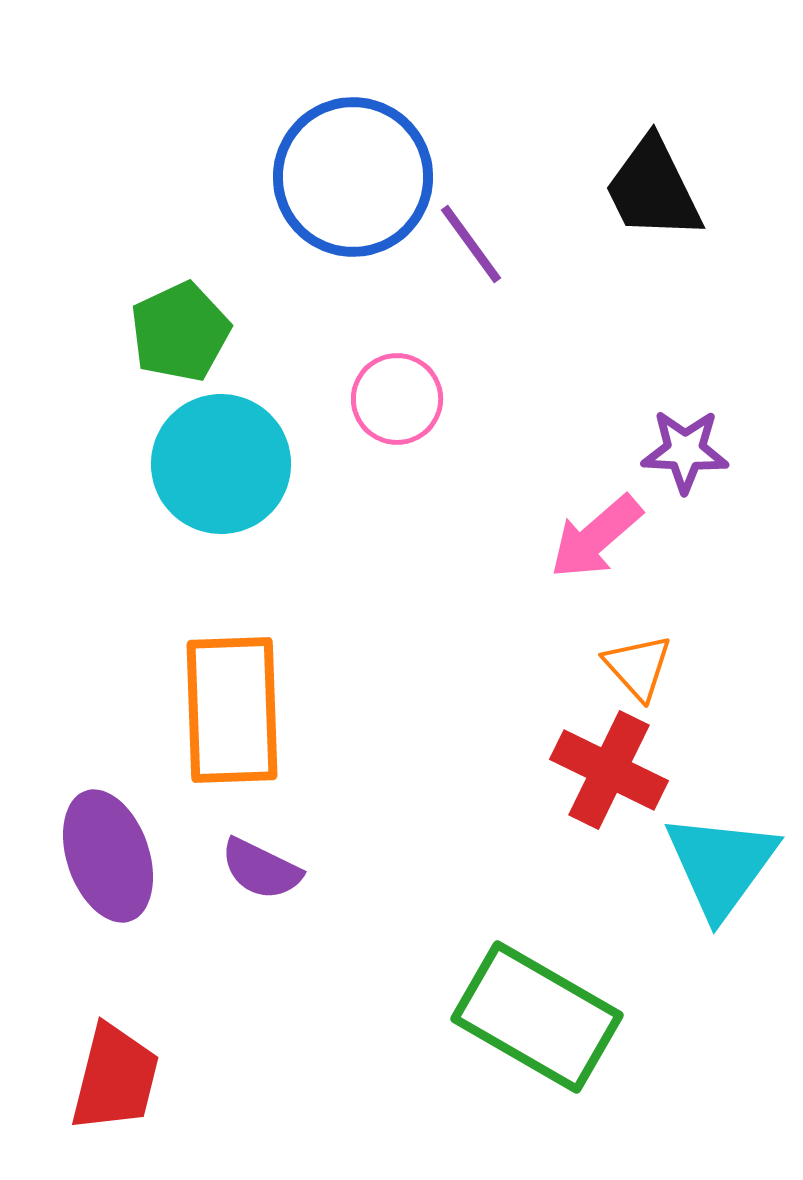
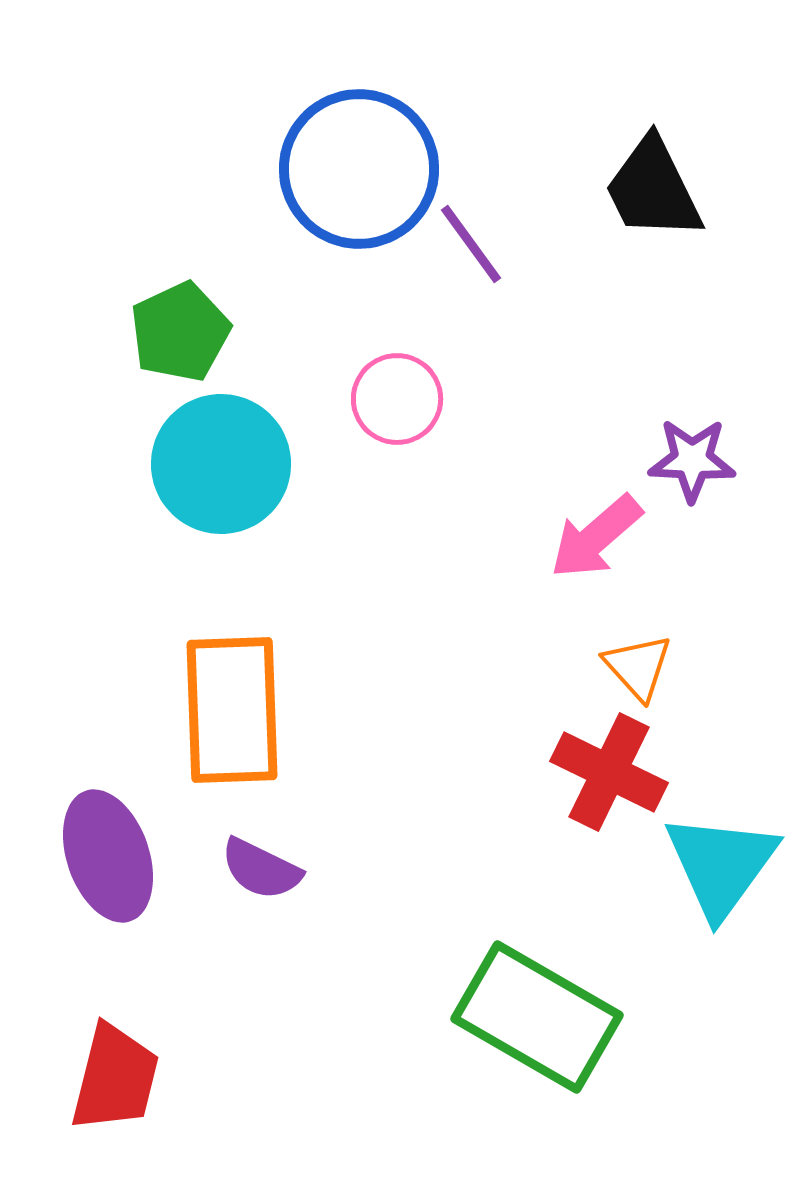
blue circle: moved 6 px right, 8 px up
purple star: moved 7 px right, 9 px down
red cross: moved 2 px down
